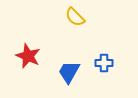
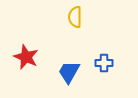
yellow semicircle: rotated 45 degrees clockwise
red star: moved 2 px left, 1 px down
